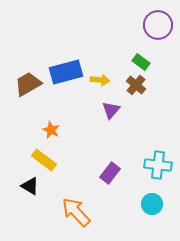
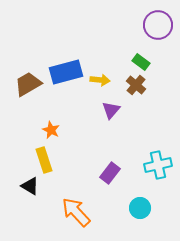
yellow rectangle: rotated 35 degrees clockwise
cyan cross: rotated 20 degrees counterclockwise
cyan circle: moved 12 px left, 4 px down
